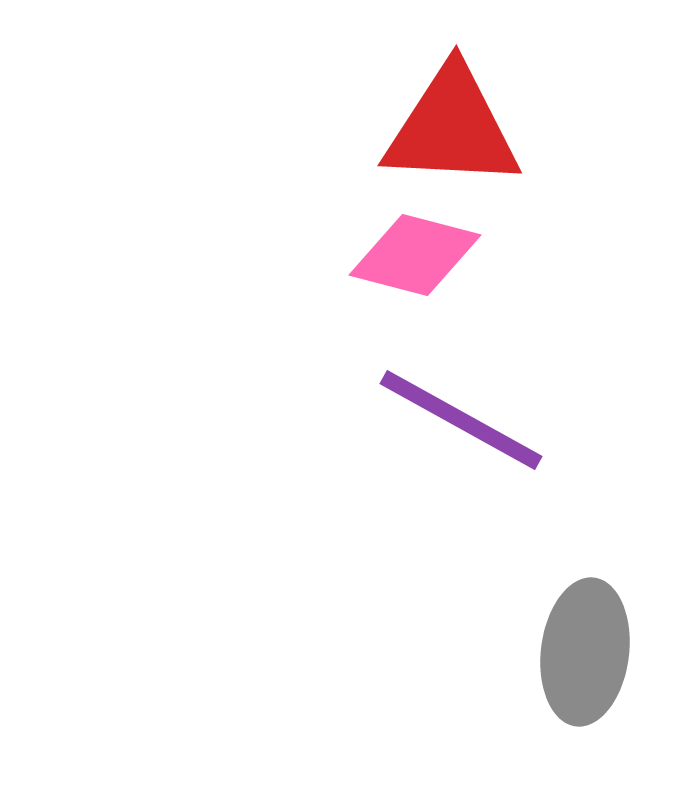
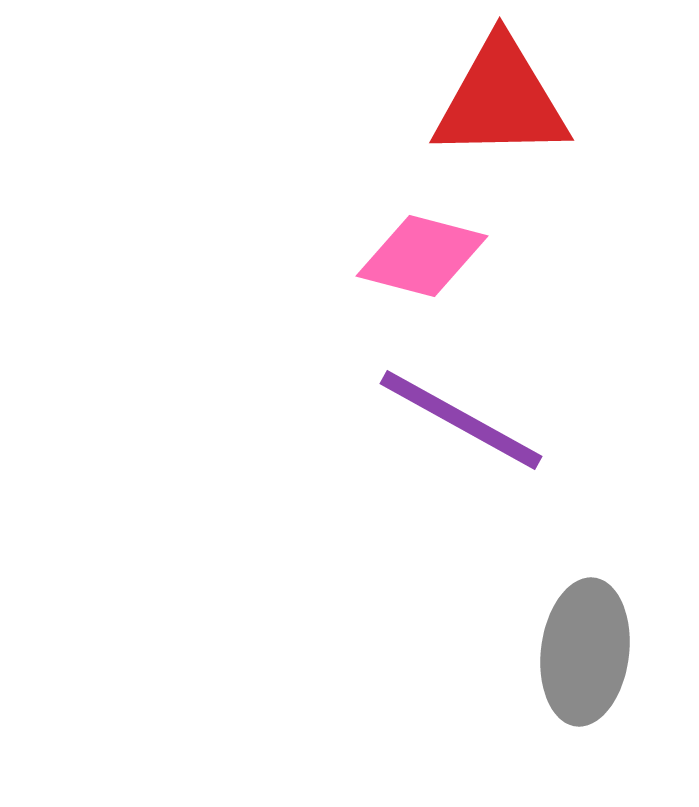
red triangle: moved 49 px right, 28 px up; rotated 4 degrees counterclockwise
pink diamond: moved 7 px right, 1 px down
